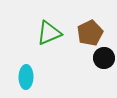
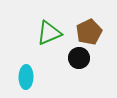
brown pentagon: moved 1 px left, 1 px up
black circle: moved 25 px left
